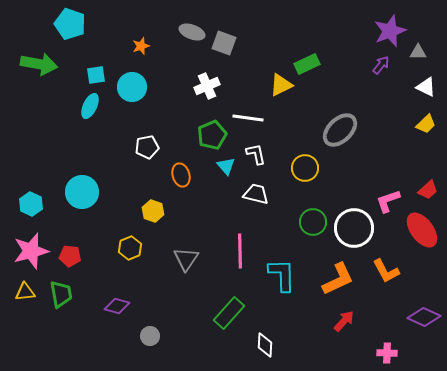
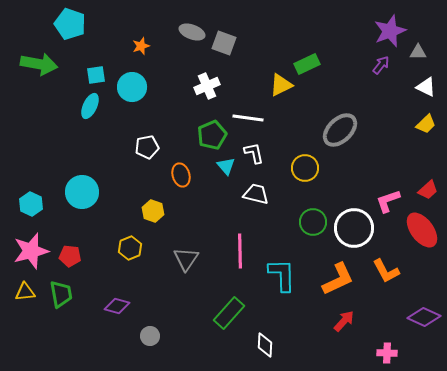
white L-shape at (256, 154): moved 2 px left, 1 px up
